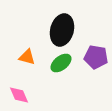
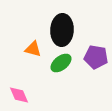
black ellipse: rotated 12 degrees counterclockwise
orange triangle: moved 6 px right, 8 px up
